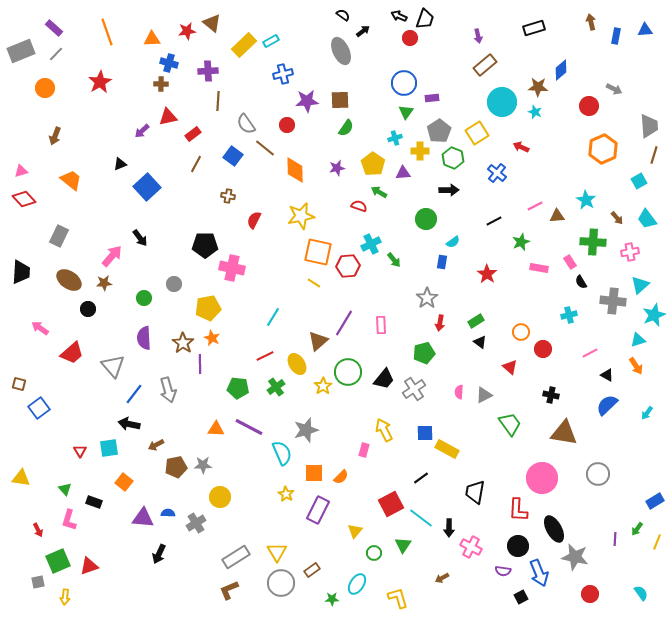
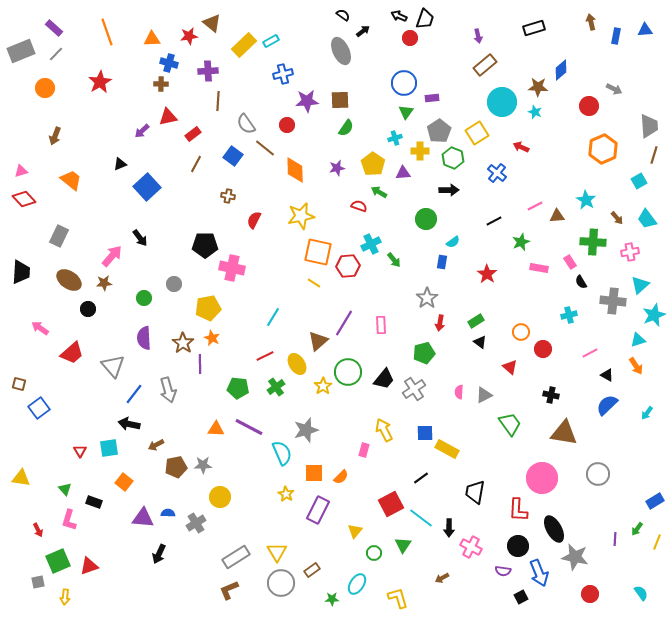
red star at (187, 31): moved 2 px right, 5 px down
